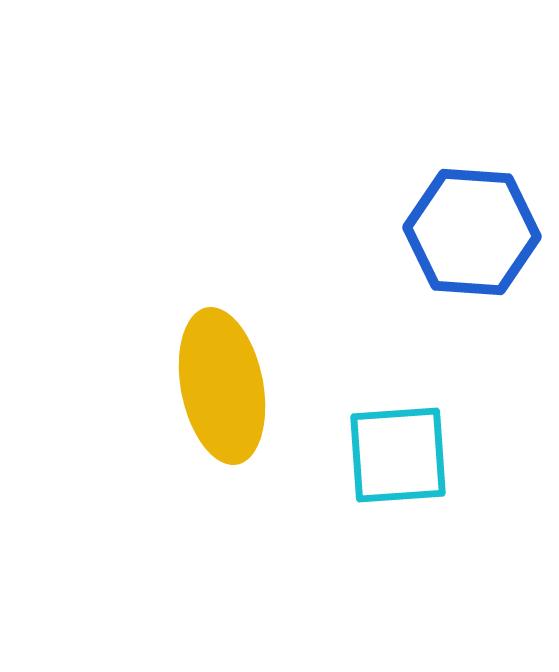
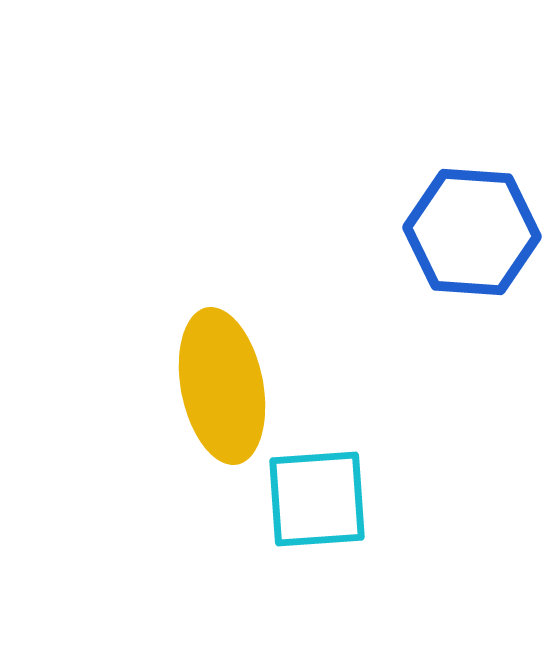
cyan square: moved 81 px left, 44 px down
